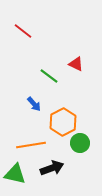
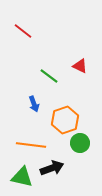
red triangle: moved 4 px right, 2 px down
blue arrow: rotated 21 degrees clockwise
orange hexagon: moved 2 px right, 2 px up; rotated 8 degrees clockwise
orange line: rotated 16 degrees clockwise
green triangle: moved 7 px right, 3 px down
